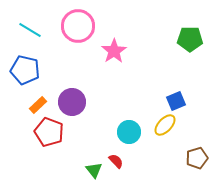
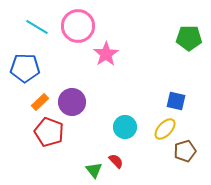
cyan line: moved 7 px right, 3 px up
green pentagon: moved 1 px left, 1 px up
pink star: moved 8 px left, 3 px down
blue pentagon: moved 2 px up; rotated 12 degrees counterclockwise
blue square: rotated 36 degrees clockwise
orange rectangle: moved 2 px right, 3 px up
yellow ellipse: moved 4 px down
cyan circle: moved 4 px left, 5 px up
brown pentagon: moved 12 px left, 7 px up
